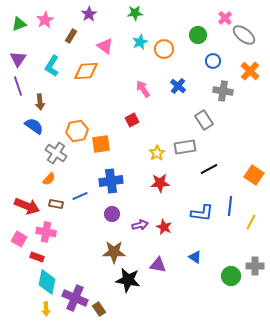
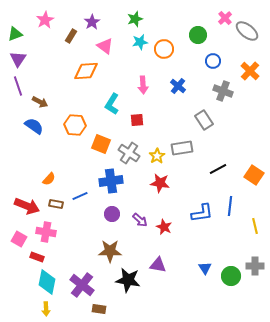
green star at (135, 13): moved 6 px down; rotated 14 degrees counterclockwise
purple star at (89, 14): moved 3 px right, 8 px down
green triangle at (19, 24): moved 4 px left, 10 px down
gray ellipse at (244, 35): moved 3 px right, 4 px up
cyan star at (140, 42): rotated 14 degrees clockwise
cyan L-shape at (52, 66): moved 60 px right, 38 px down
pink arrow at (143, 89): moved 4 px up; rotated 150 degrees counterclockwise
gray cross at (223, 91): rotated 12 degrees clockwise
brown arrow at (40, 102): rotated 56 degrees counterclockwise
red square at (132, 120): moved 5 px right; rotated 24 degrees clockwise
orange hexagon at (77, 131): moved 2 px left, 6 px up; rotated 15 degrees clockwise
orange square at (101, 144): rotated 30 degrees clockwise
gray rectangle at (185, 147): moved 3 px left, 1 px down
gray cross at (56, 153): moved 73 px right
yellow star at (157, 153): moved 3 px down
black line at (209, 169): moved 9 px right
red star at (160, 183): rotated 12 degrees clockwise
blue L-shape at (202, 213): rotated 15 degrees counterclockwise
yellow line at (251, 222): moved 4 px right, 4 px down; rotated 42 degrees counterclockwise
purple arrow at (140, 225): moved 5 px up; rotated 56 degrees clockwise
brown star at (114, 252): moved 4 px left, 1 px up
blue triangle at (195, 257): moved 10 px right, 11 px down; rotated 24 degrees clockwise
purple cross at (75, 298): moved 7 px right, 13 px up; rotated 15 degrees clockwise
brown rectangle at (99, 309): rotated 48 degrees counterclockwise
